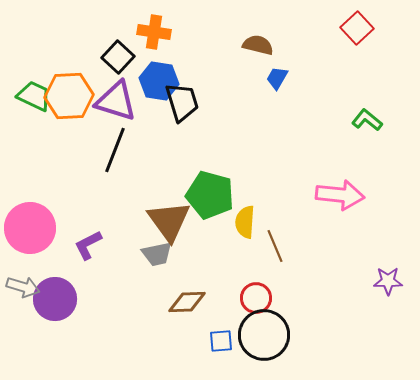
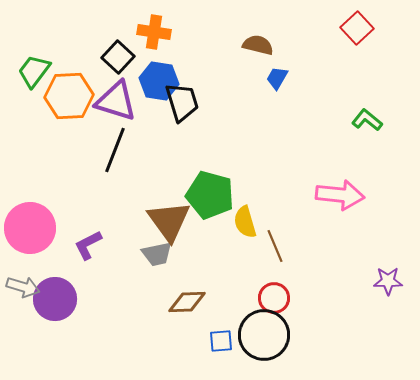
green trapezoid: moved 25 px up; rotated 78 degrees counterclockwise
yellow semicircle: rotated 20 degrees counterclockwise
red circle: moved 18 px right
